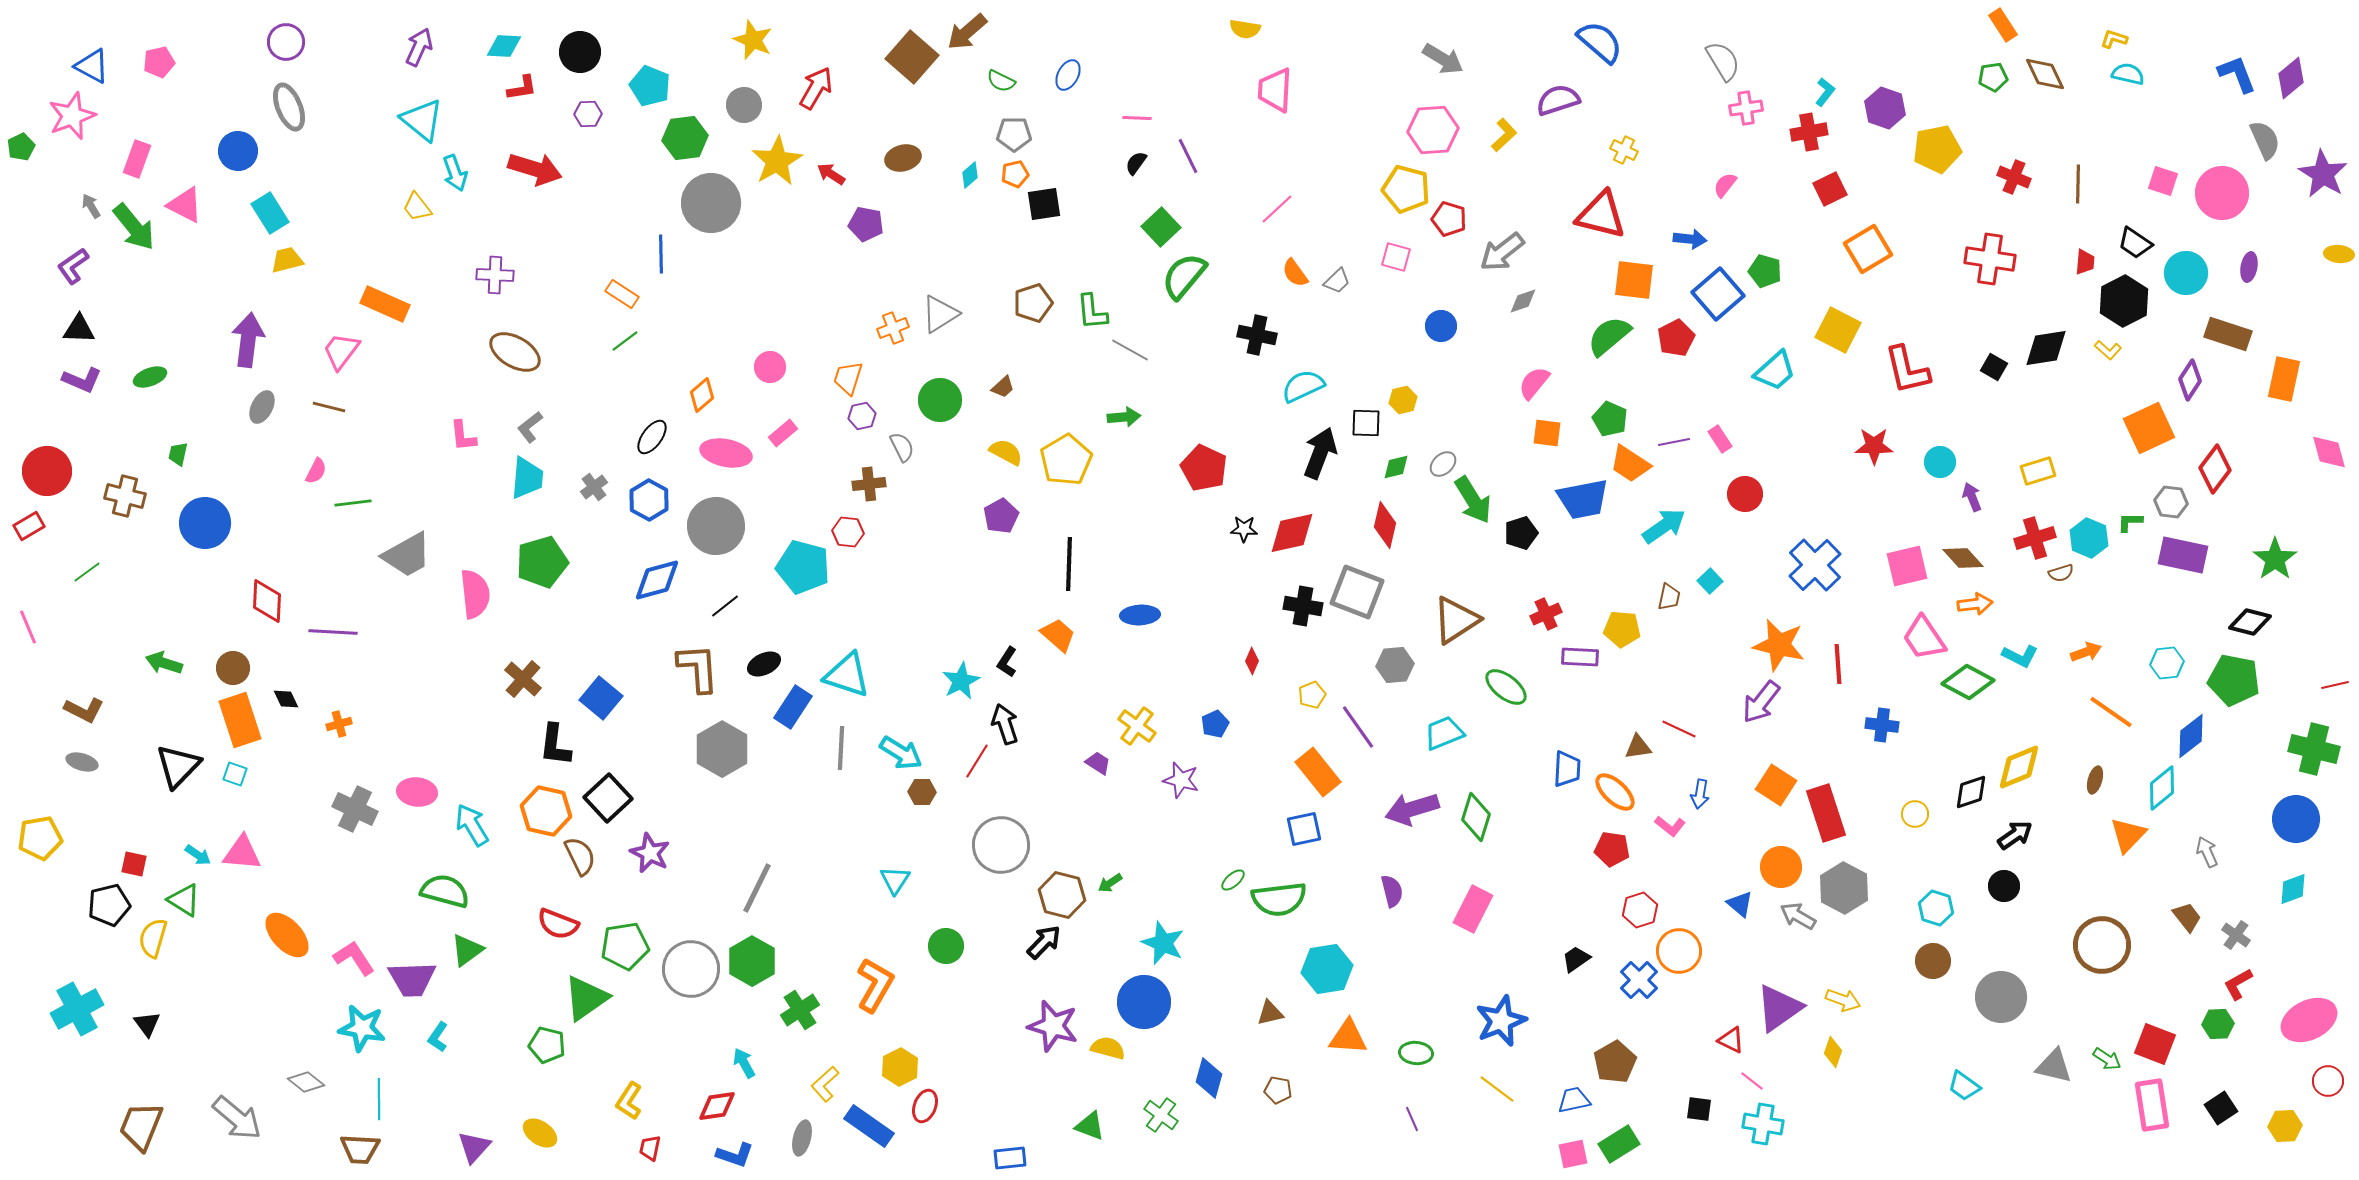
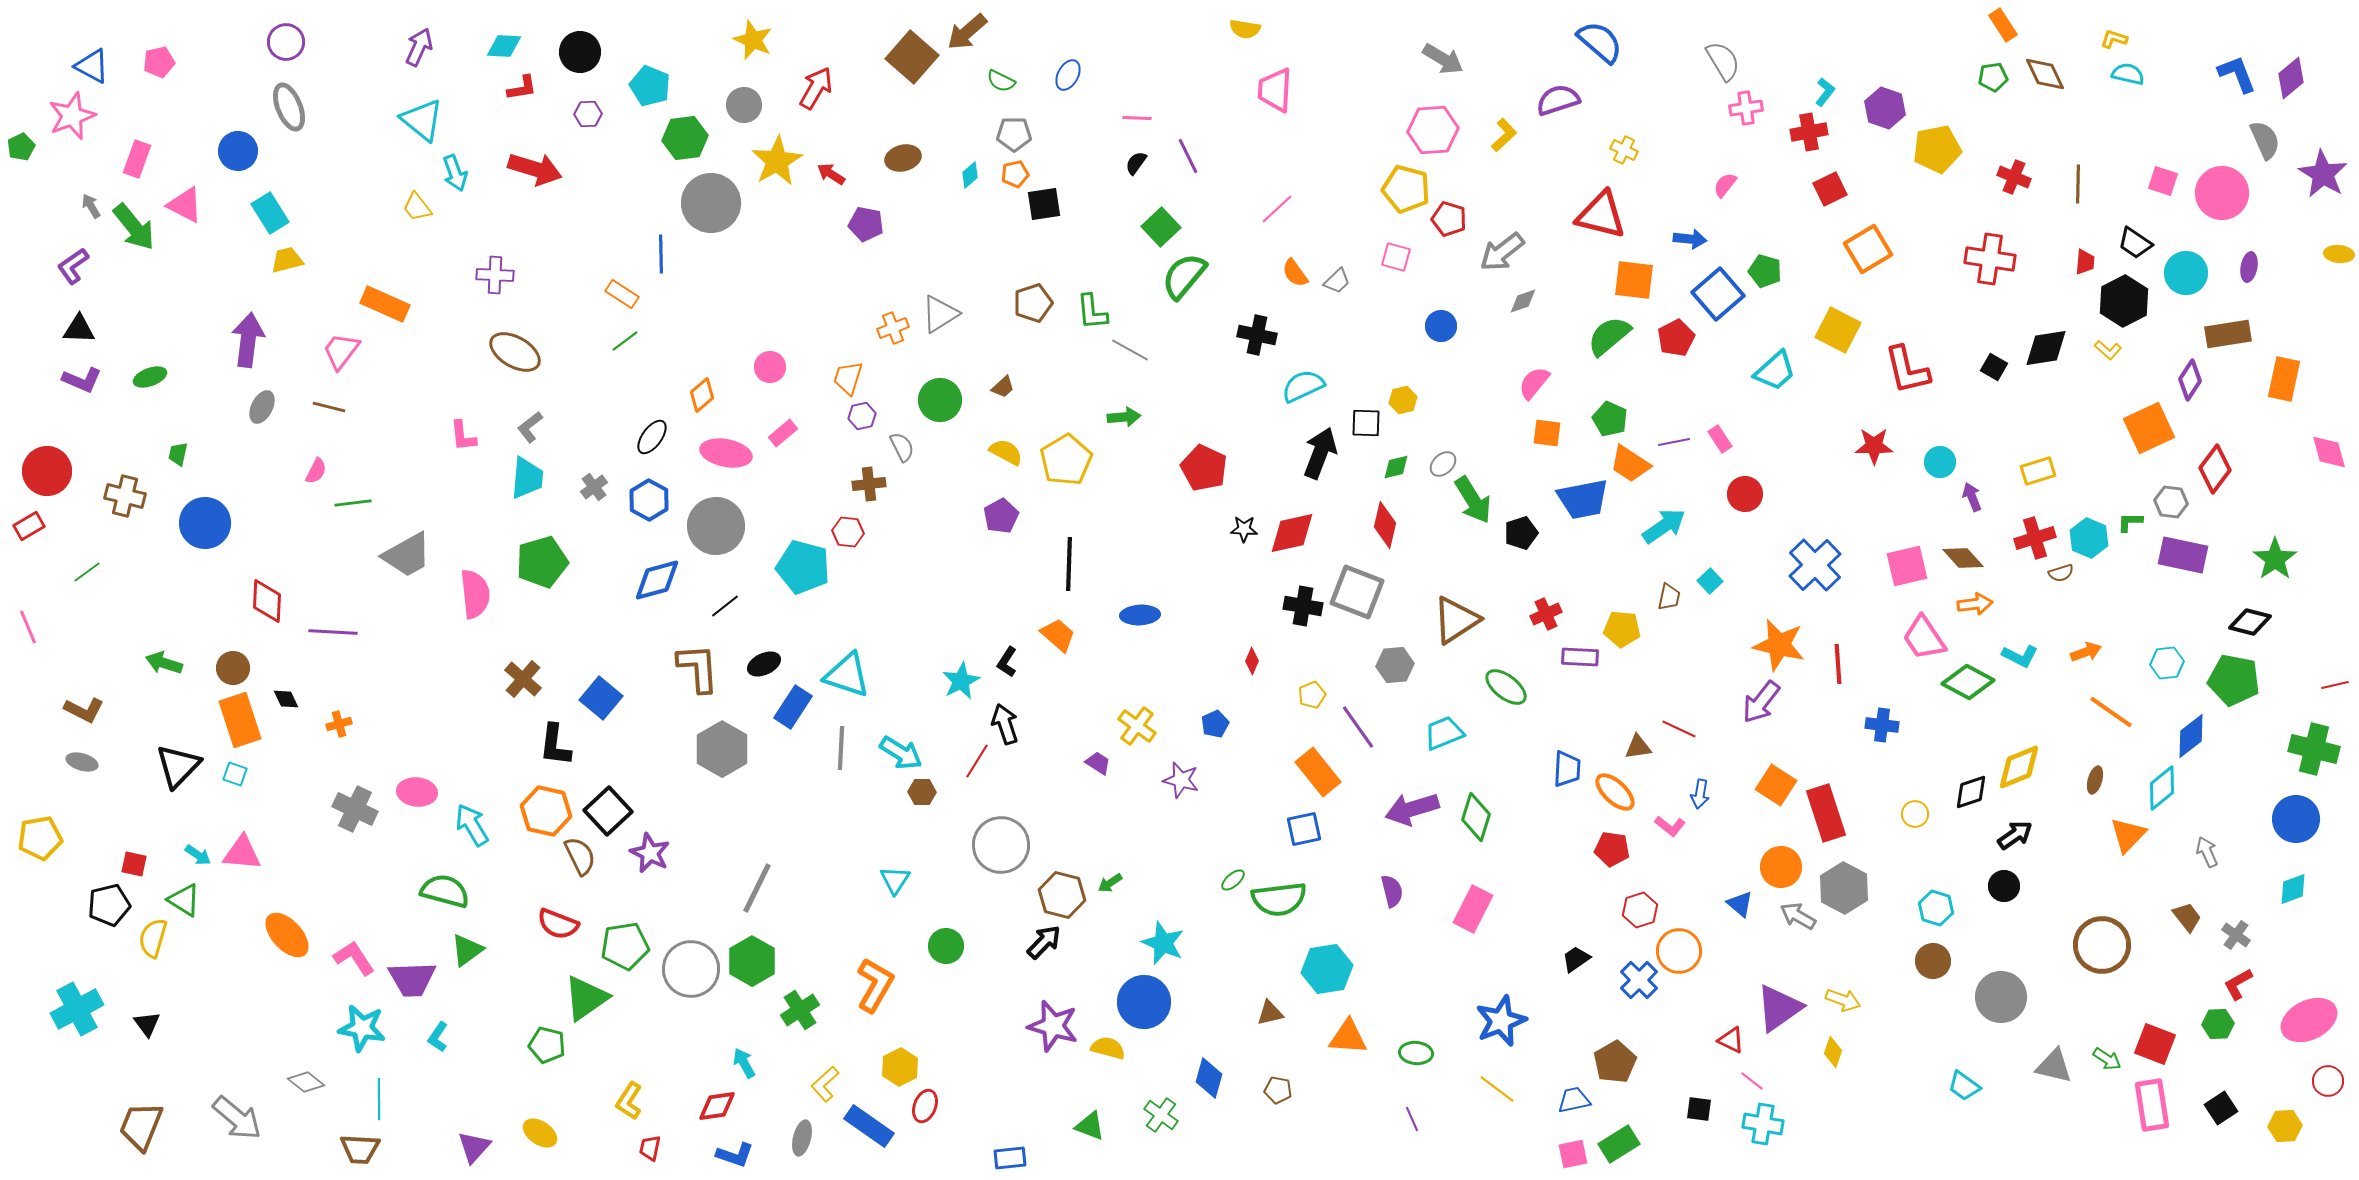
brown rectangle at (2228, 334): rotated 27 degrees counterclockwise
black square at (608, 798): moved 13 px down
